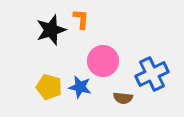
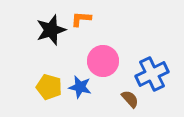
orange L-shape: rotated 90 degrees counterclockwise
brown semicircle: moved 7 px right, 1 px down; rotated 138 degrees counterclockwise
